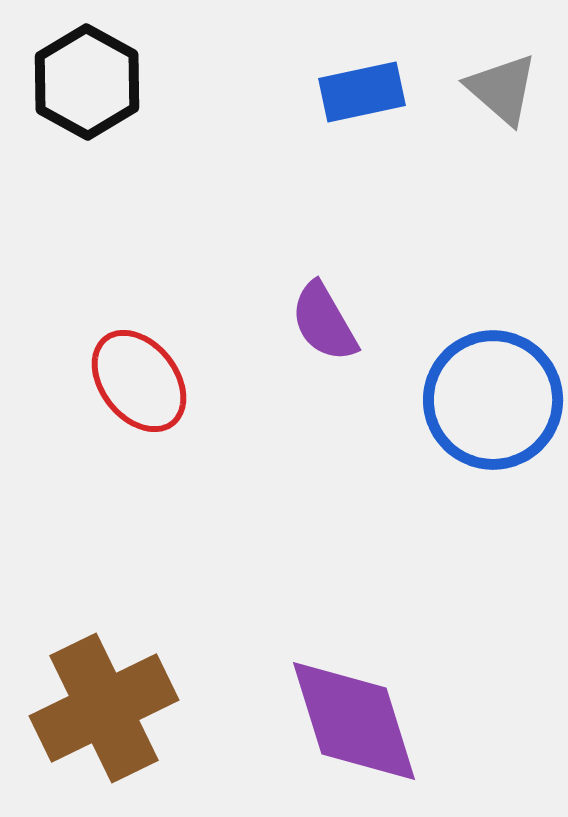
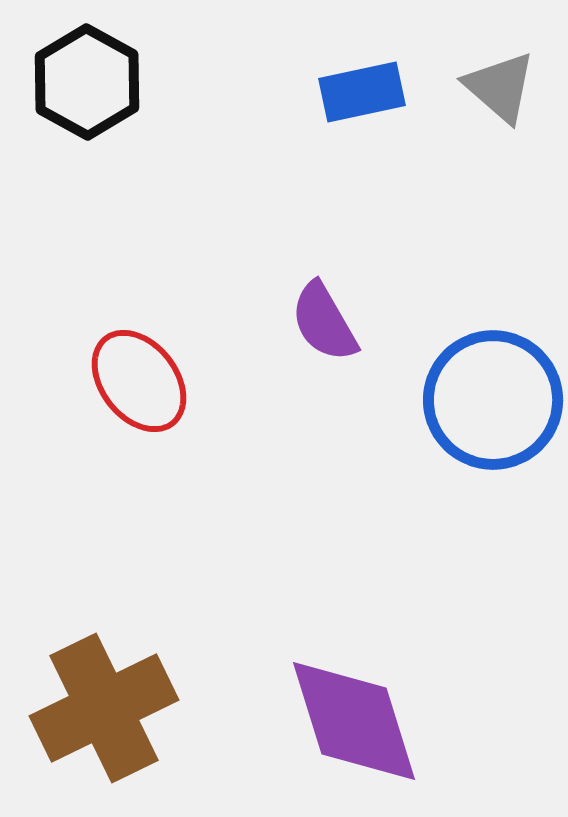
gray triangle: moved 2 px left, 2 px up
